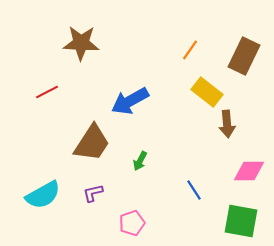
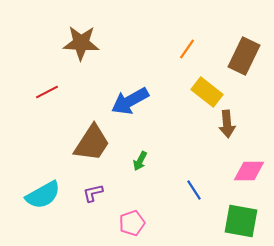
orange line: moved 3 px left, 1 px up
